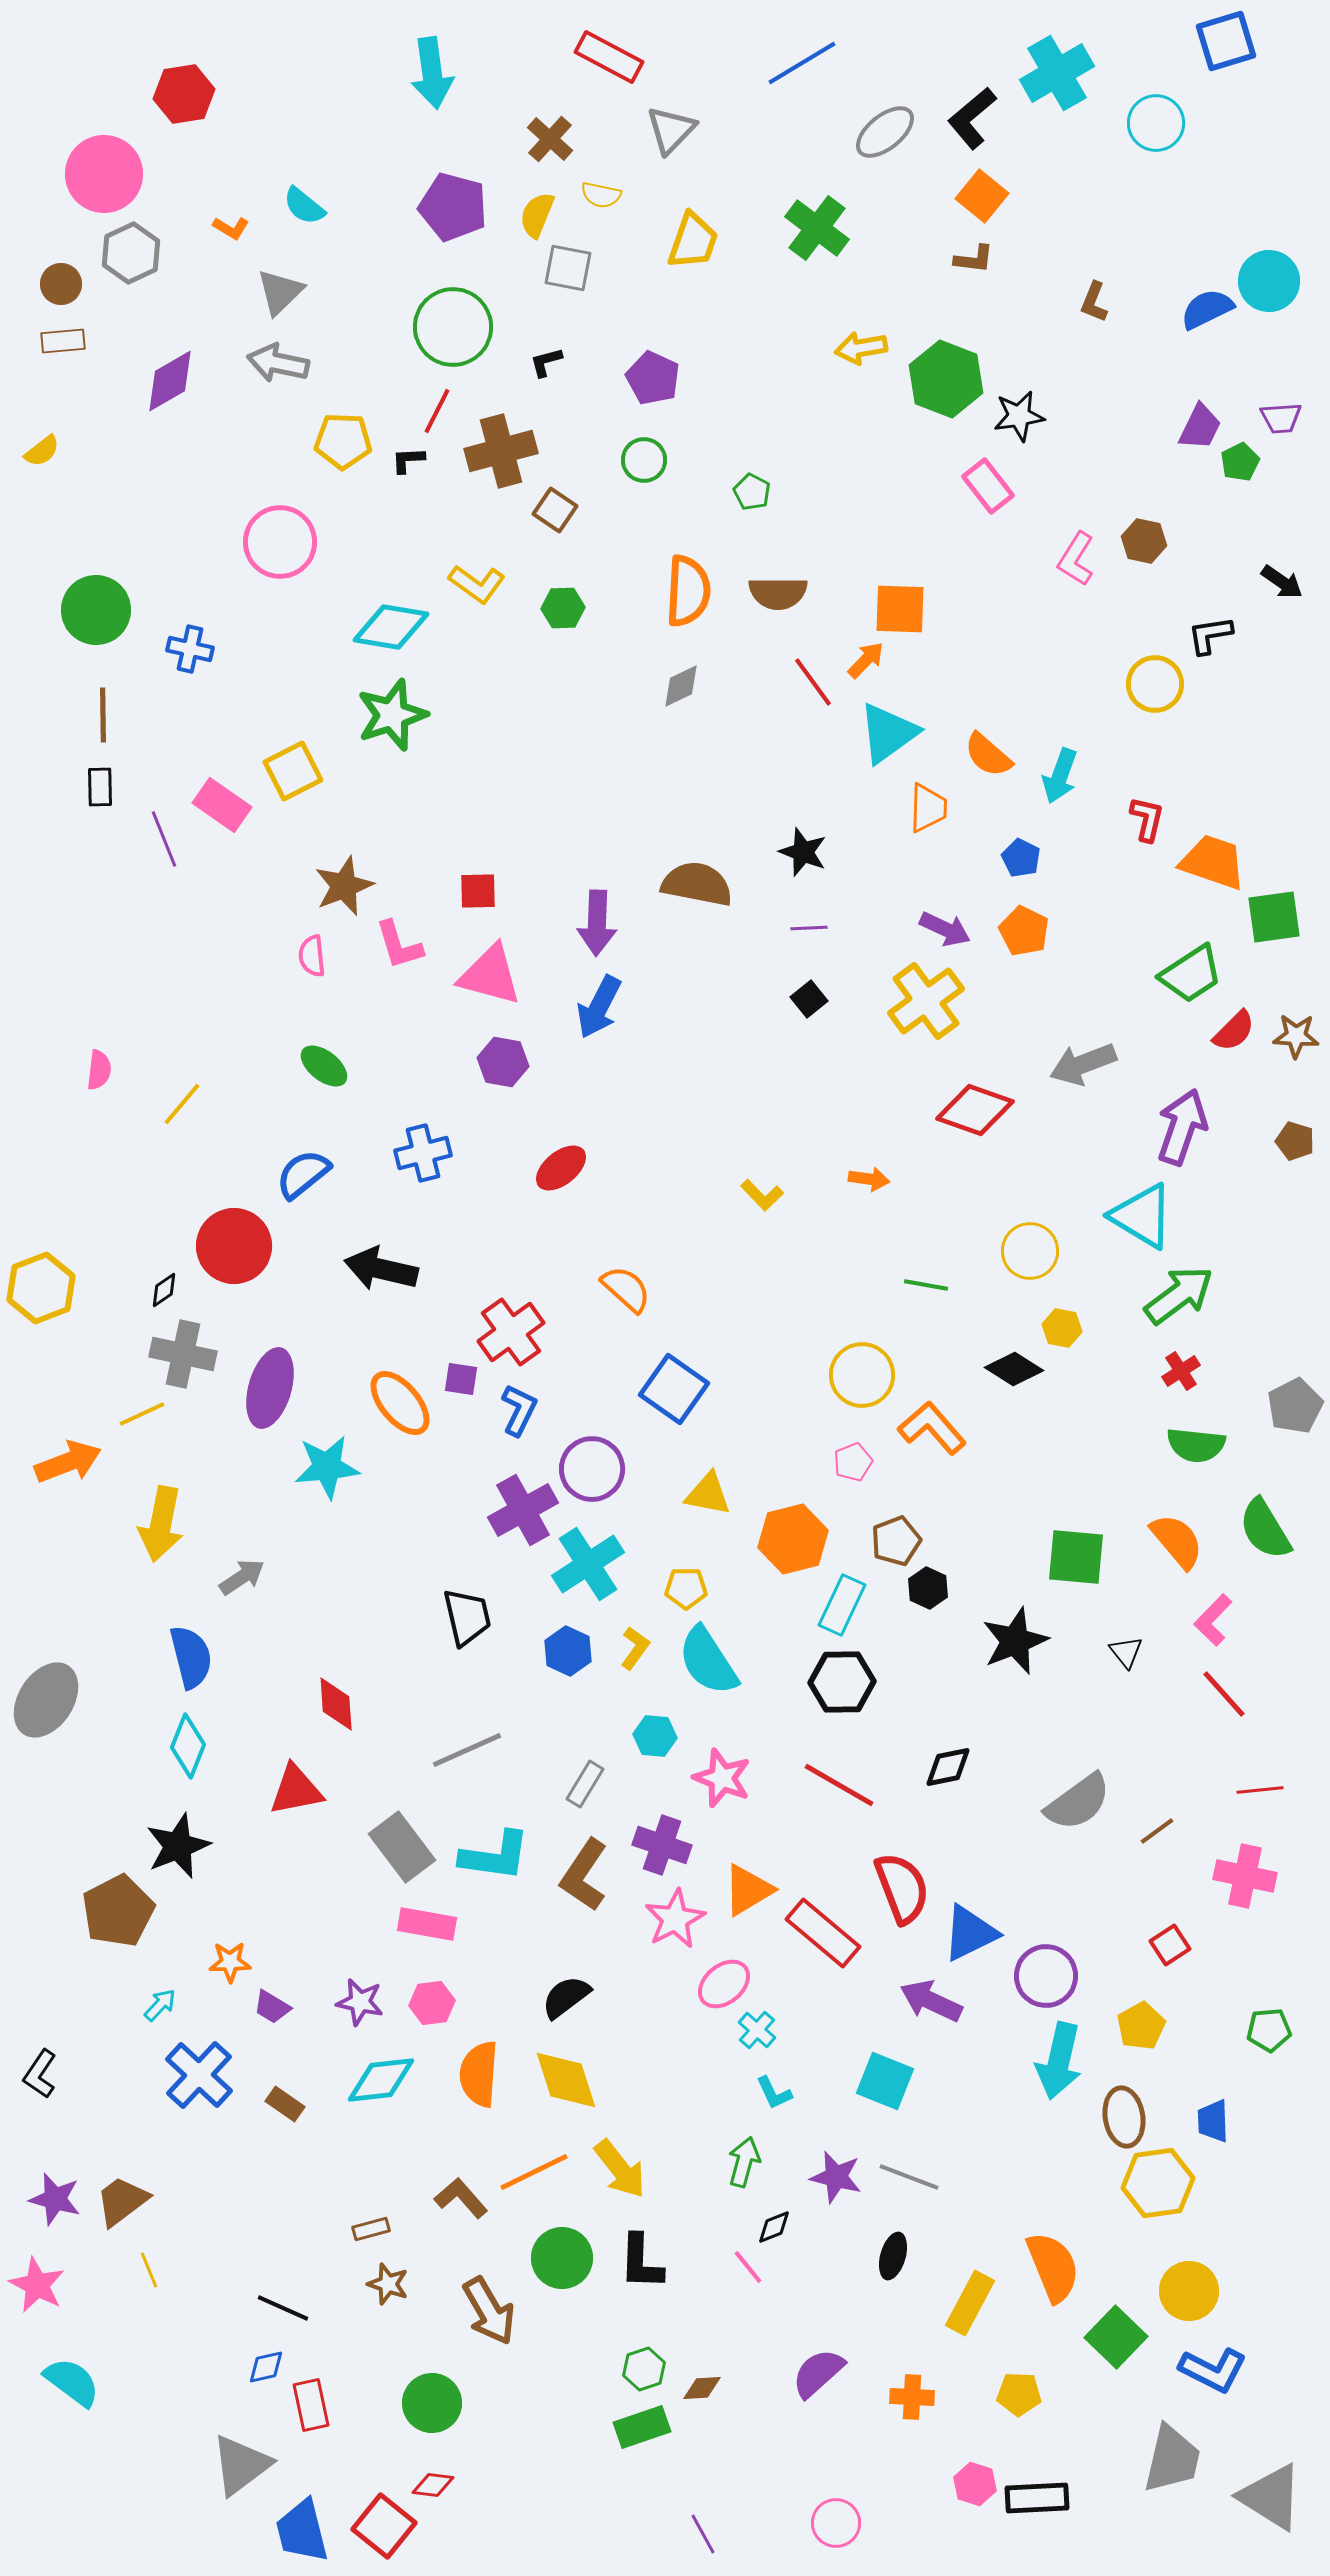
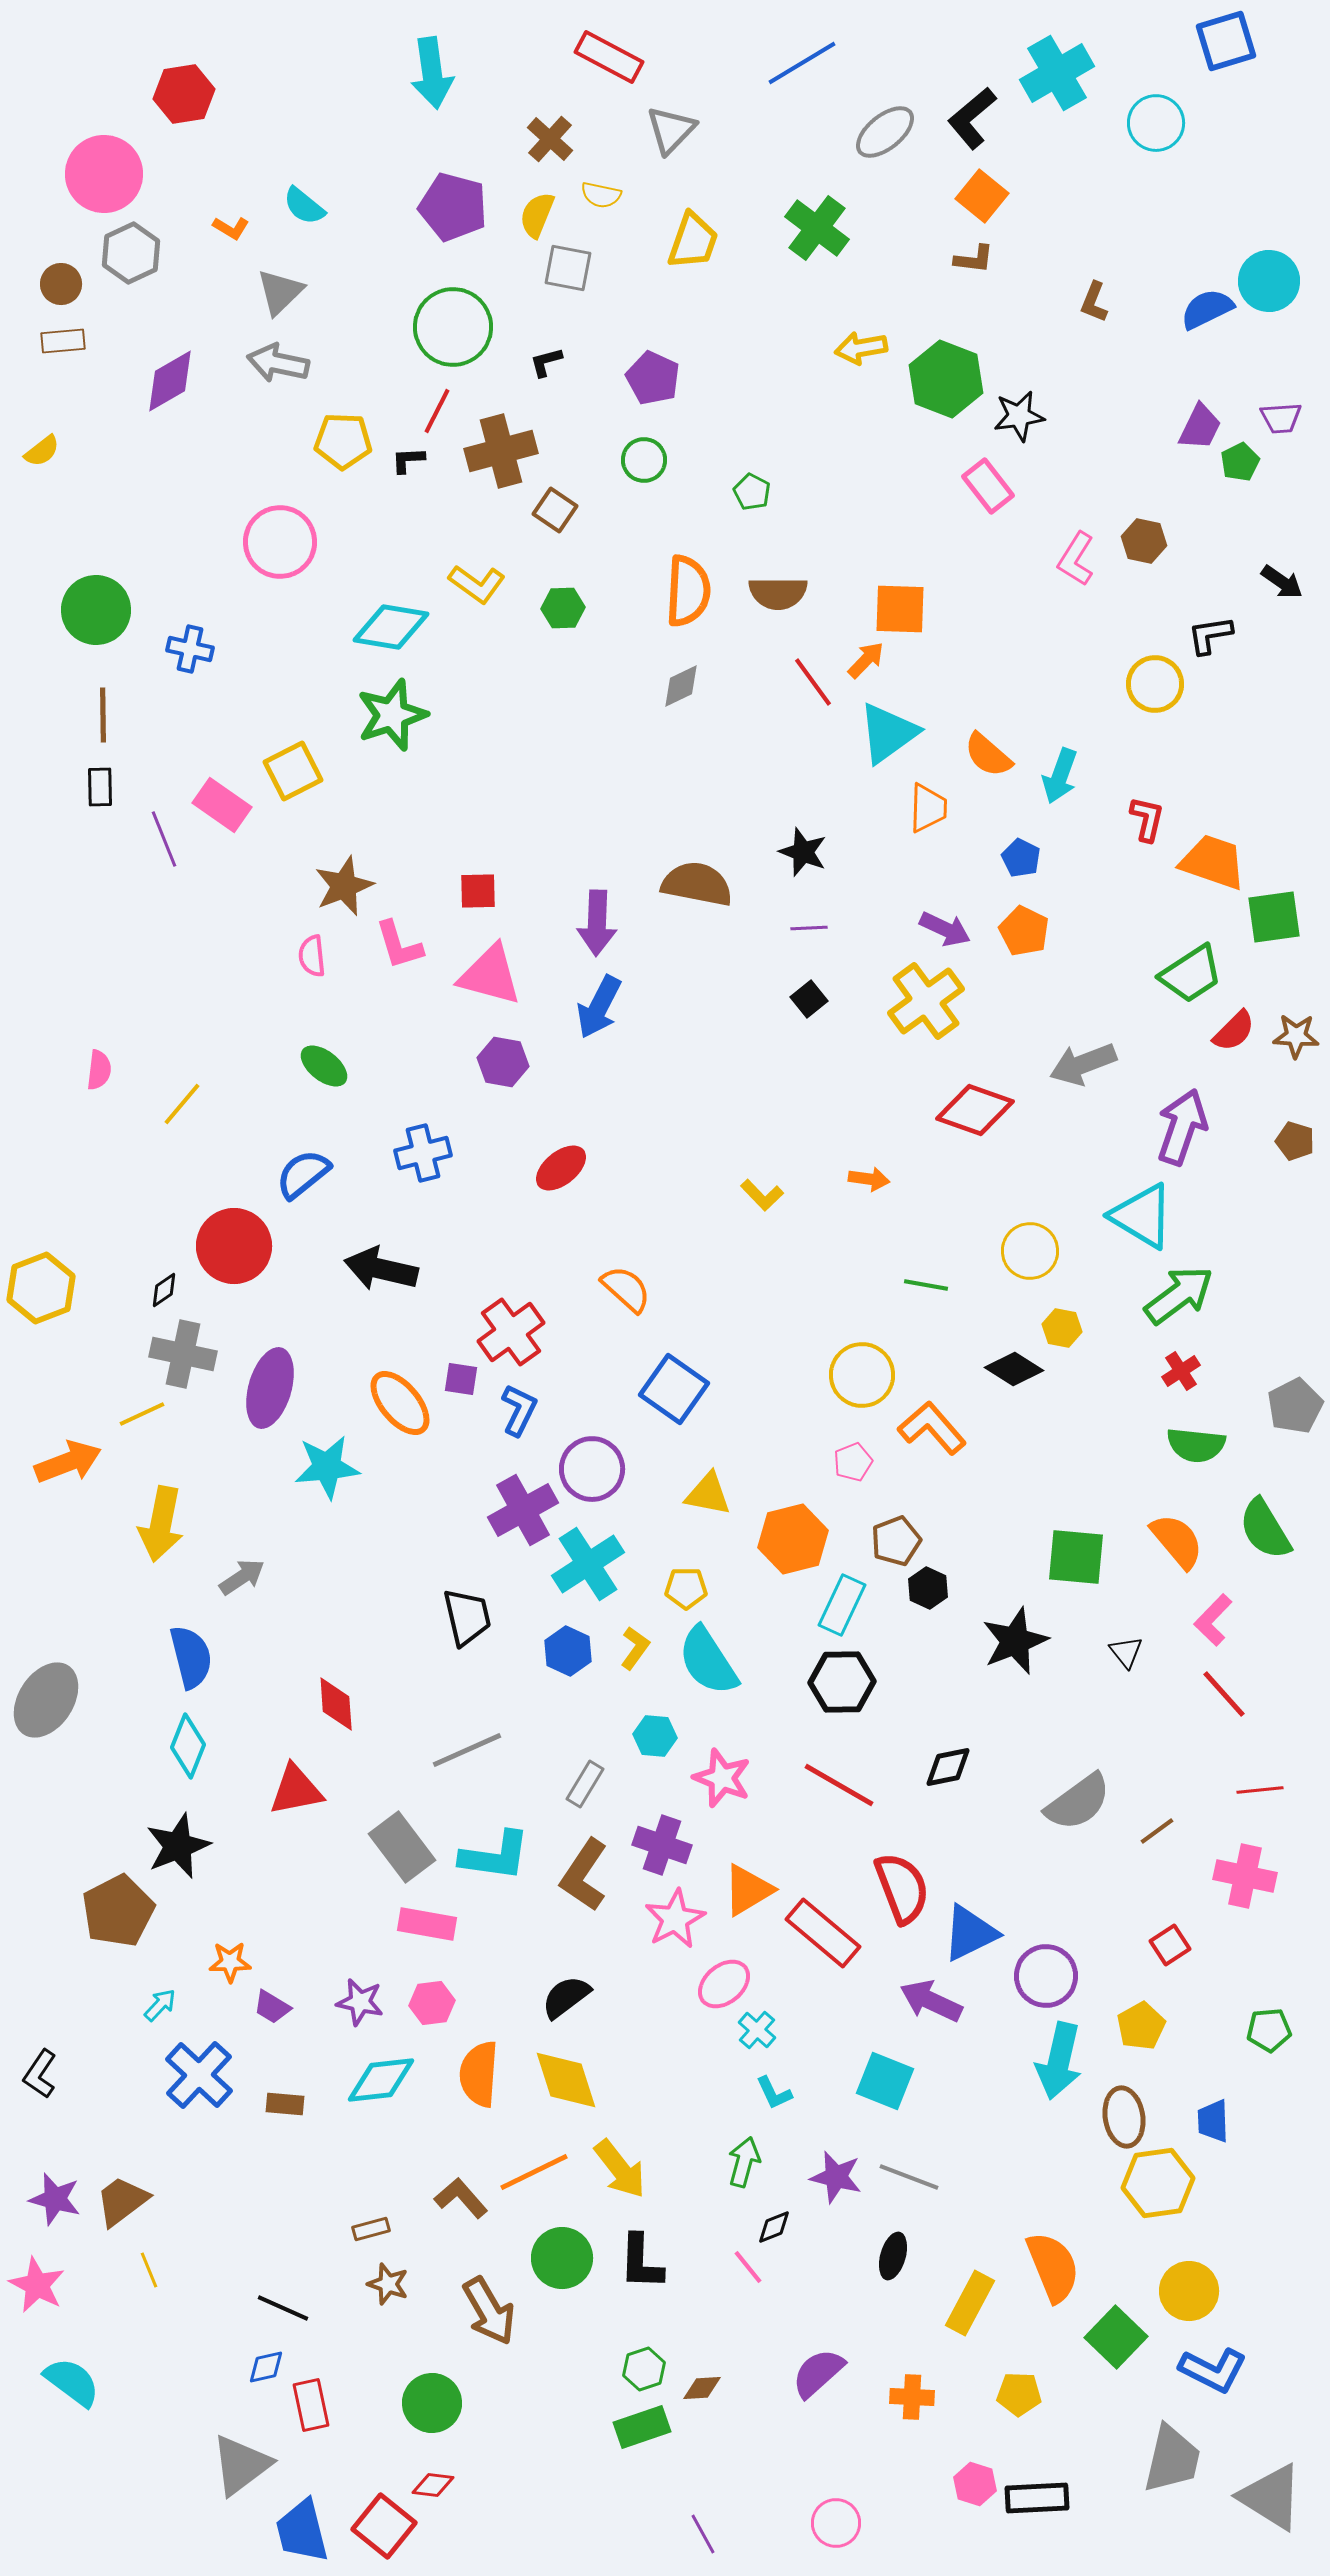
brown rectangle at (285, 2104): rotated 30 degrees counterclockwise
